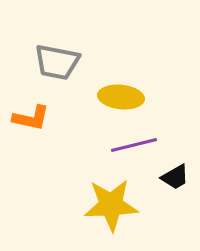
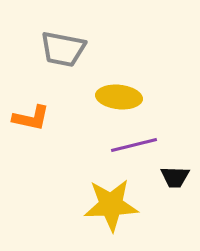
gray trapezoid: moved 6 px right, 13 px up
yellow ellipse: moved 2 px left
black trapezoid: rotated 32 degrees clockwise
